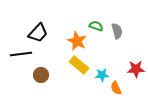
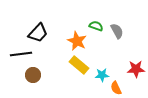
gray semicircle: rotated 14 degrees counterclockwise
brown circle: moved 8 px left
